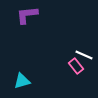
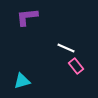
purple L-shape: moved 2 px down
white line: moved 18 px left, 7 px up
